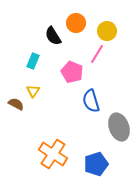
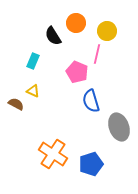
pink line: rotated 18 degrees counterclockwise
pink pentagon: moved 5 px right
yellow triangle: rotated 40 degrees counterclockwise
blue pentagon: moved 5 px left
